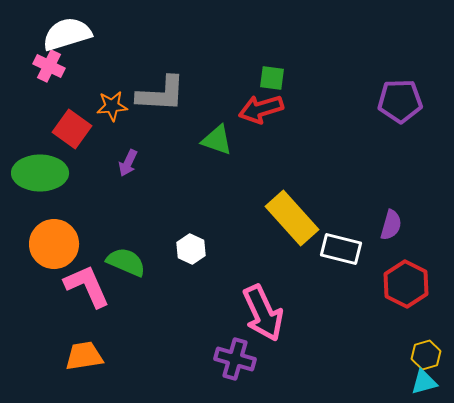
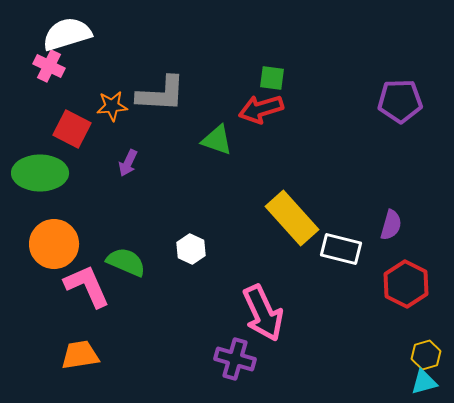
red square: rotated 9 degrees counterclockwise
orange trapezoid: moved 4 px left, 1 px up
